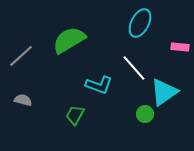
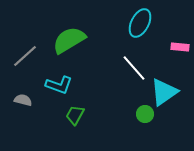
gray line: moved 4 px right
cyan L-shape: moved 40 px left
